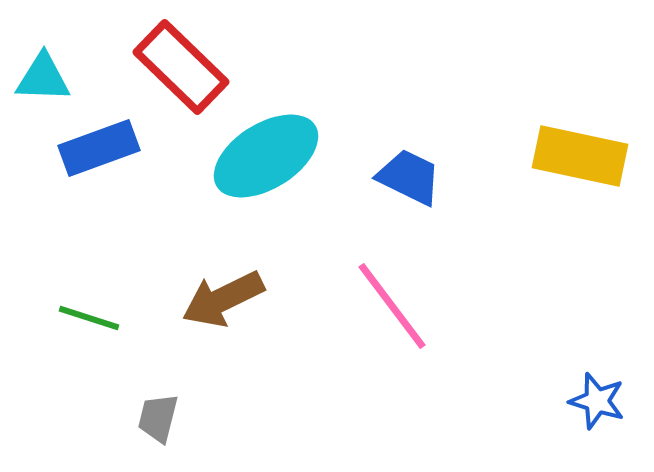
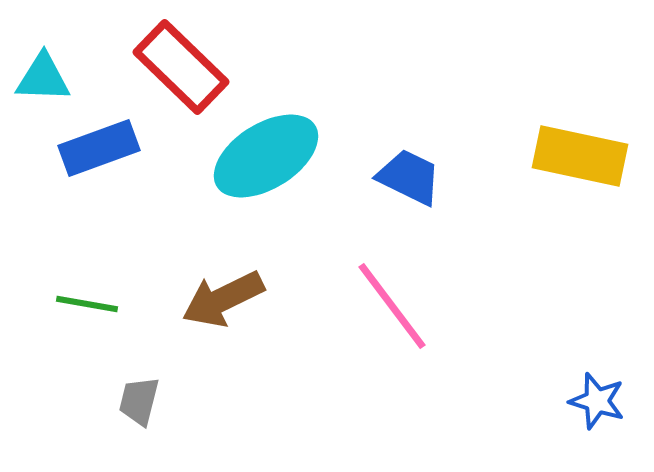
green line: moved 2 px left, 14 px up; rotated 8 degrees counterclockwise
gray trapezoid: moved 19 px left, 17 px up
